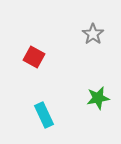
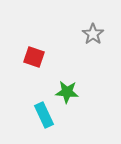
red square: rotated 10 degrees counterclockwise
green star: moved 31 px left, 6 px up; rotated 15 degrees clockwise
